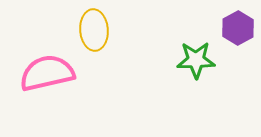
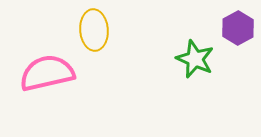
green star: moved 1 px left, 1 px up; rotated 24 degrees clockwise
